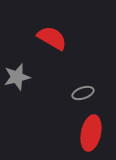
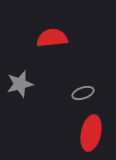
red semicircle: rotated 36 degrees counterclockwise
gray star: moved 3 px right, 7 px down
